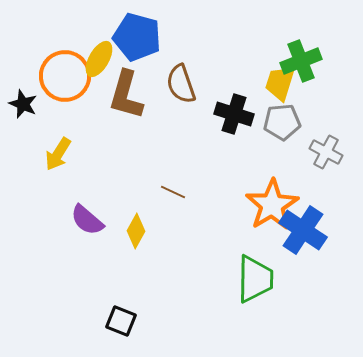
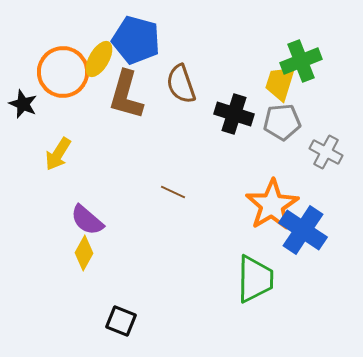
blue pentagon: moved 1 px left, 3 px down
orange circle: moved 2 px left, 4 px up
yellow diamond: moved 52 px left, 22 px down
